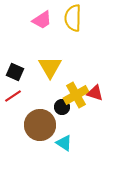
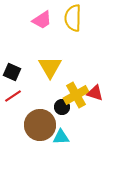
black square: moved 3 px left
cyan triangle: moved 3 px left, 6 px up; rotated 36 degrees counterclockwise
